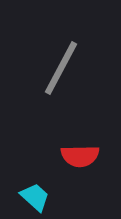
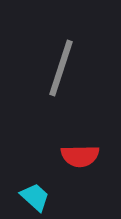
gray line: rotated 10 degrees counterclockwise
